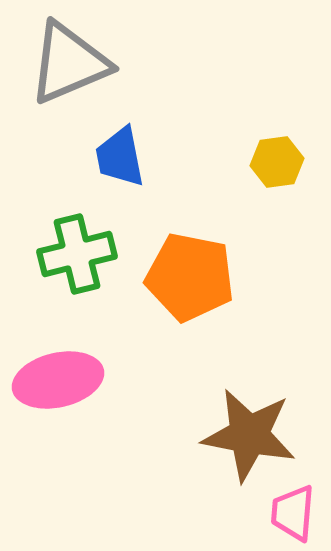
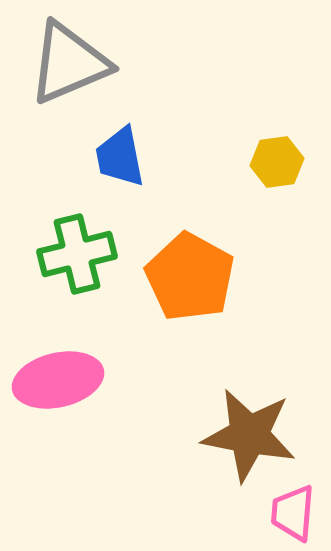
orange pentagon: rotated 18 degrees clockwise
